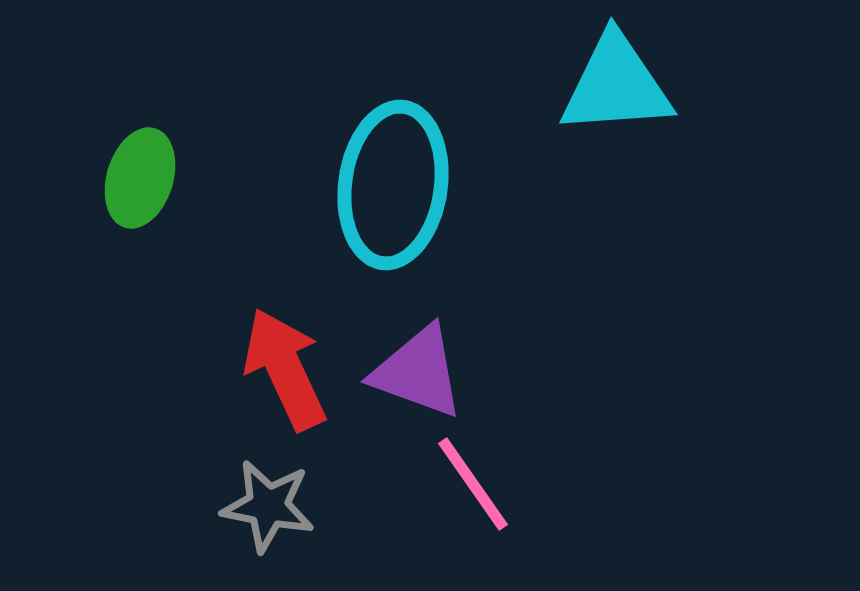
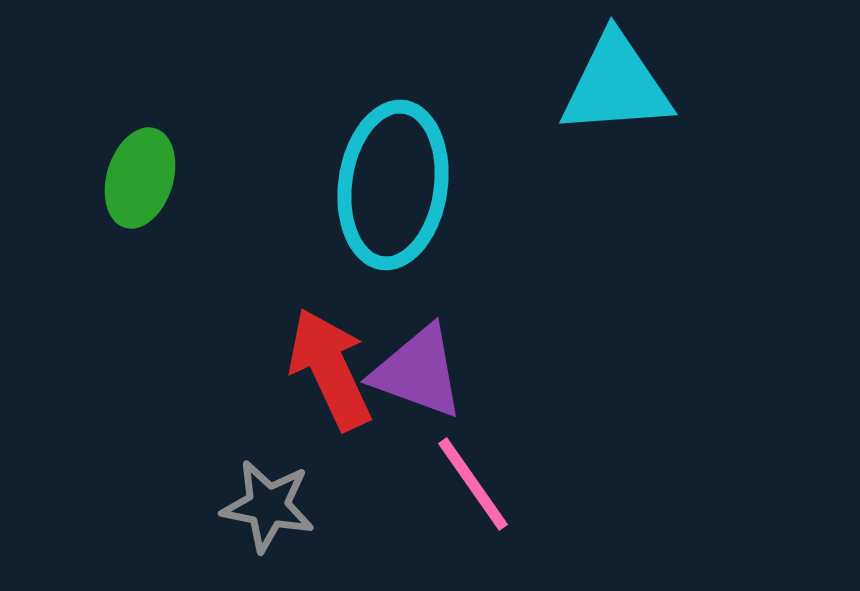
red arrow: moved 45 px right
